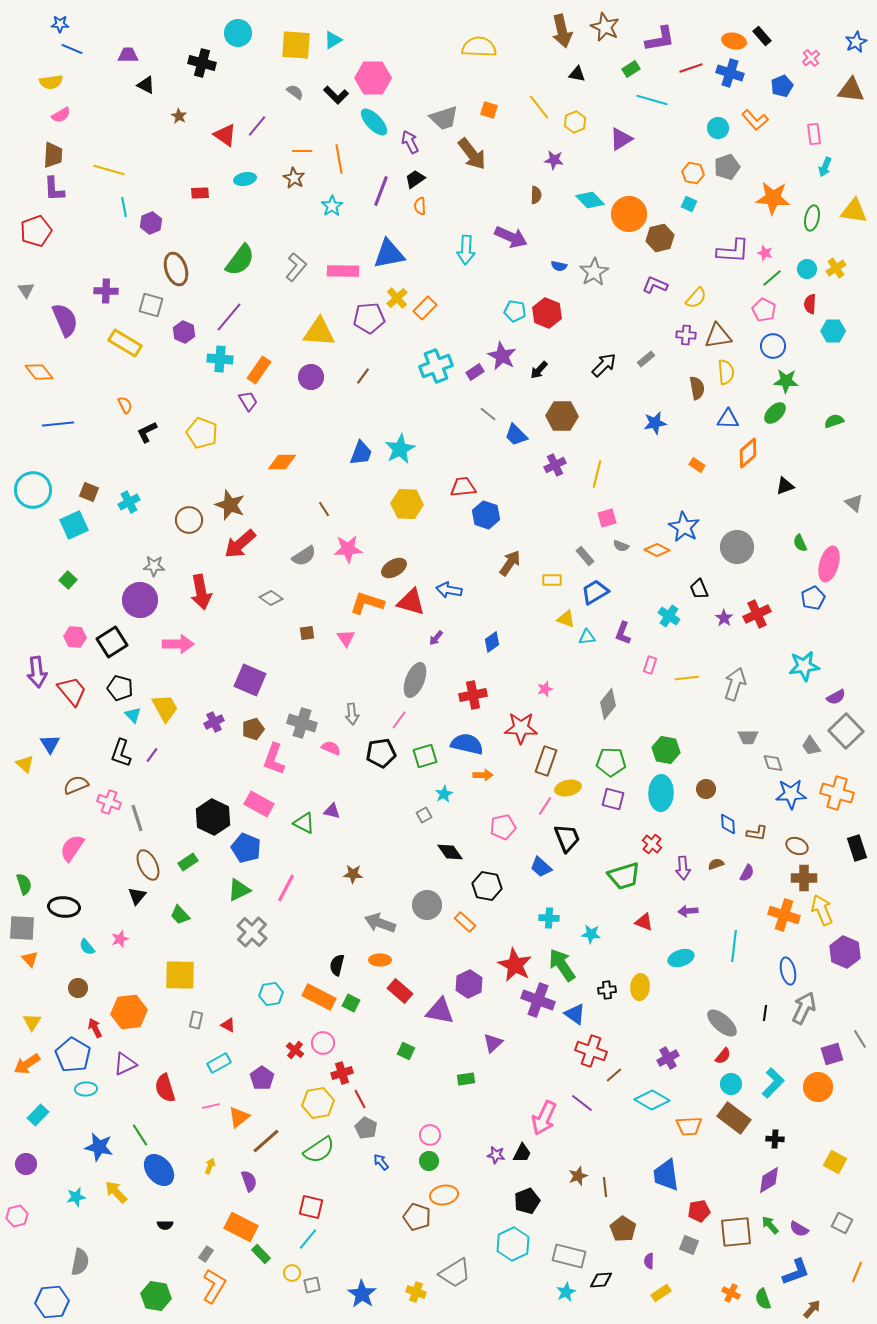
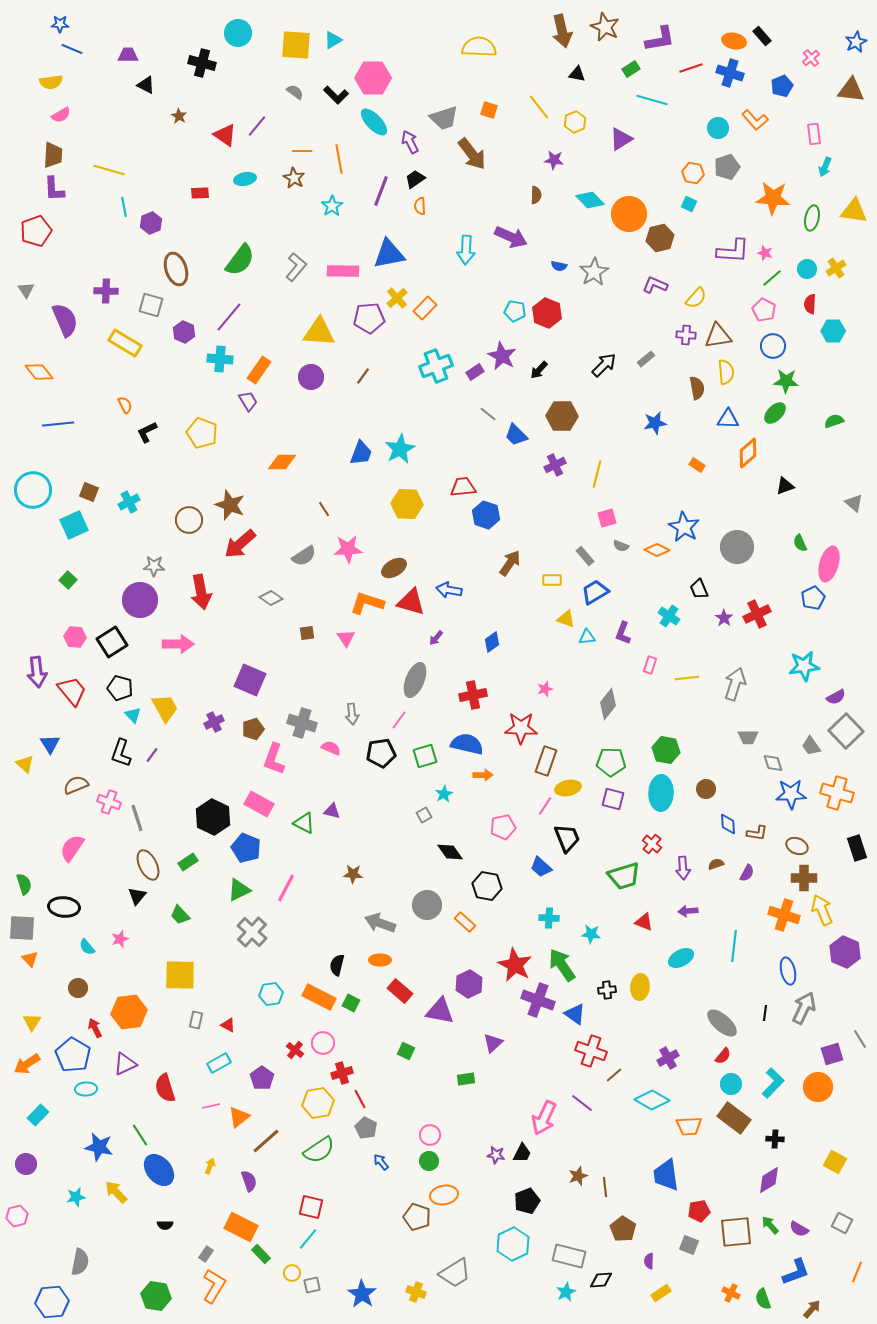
cyan ellipse at (681, 958): rotated 10 degrees counterclockwise
